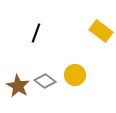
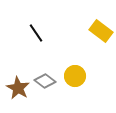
black line: rotated 54 degrees counterclockwise
yellow circle: moved 1 px down
brown star: moved 2 px down
